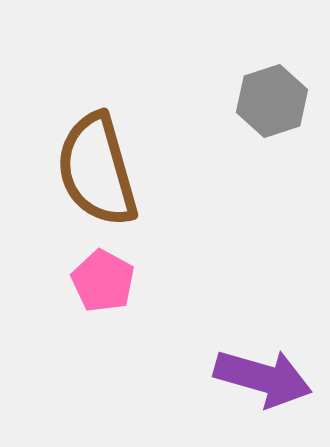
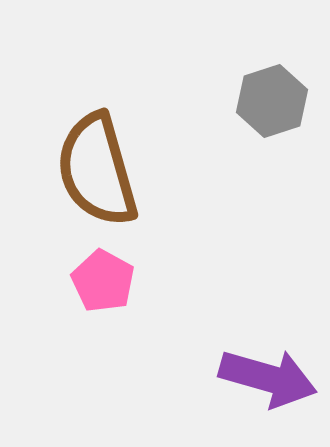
purple arrow: moved 5 px right
